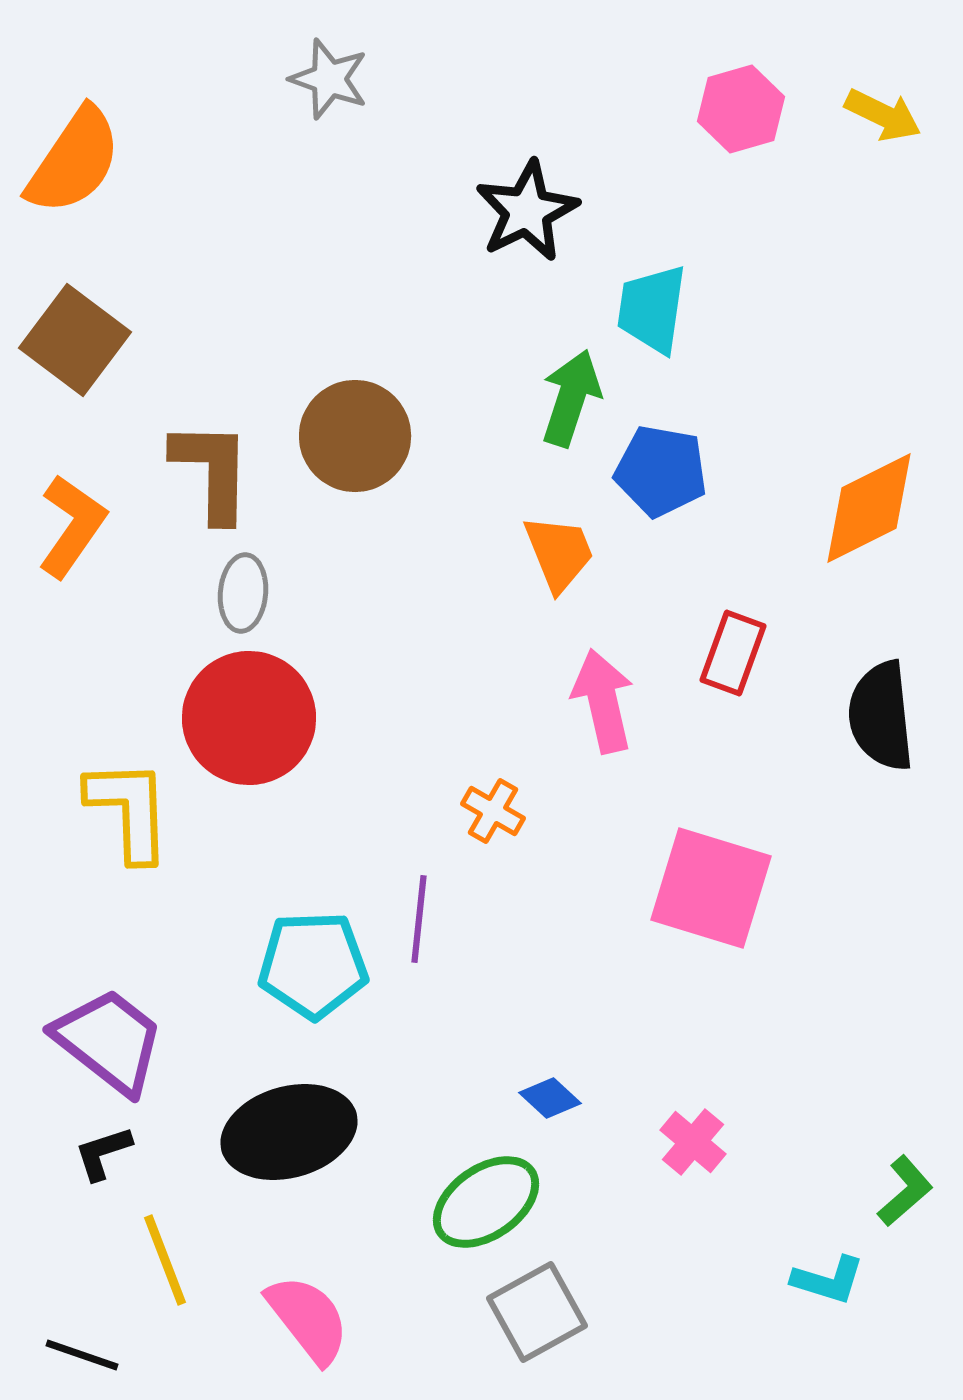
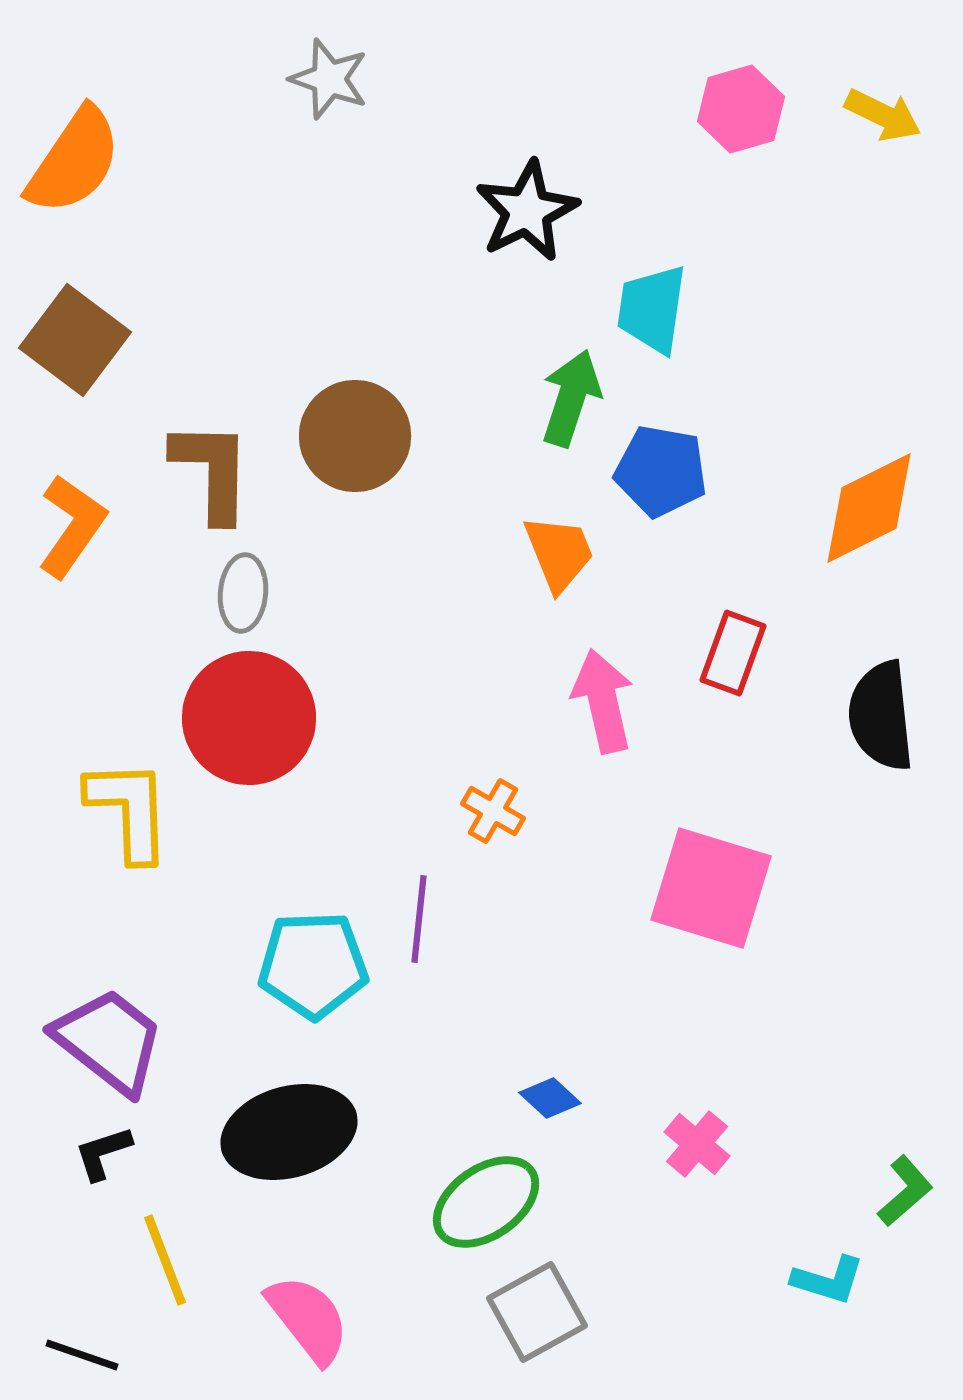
pink cross: moved 4 px right, 2 px down
